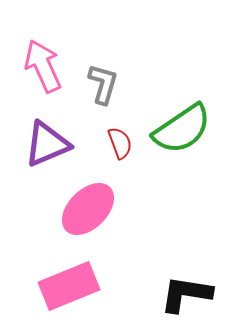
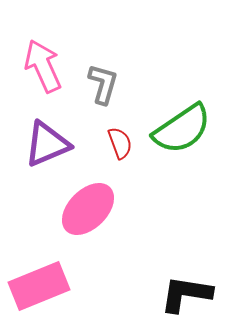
pink rectangle: moved 30 px left
